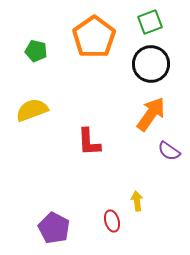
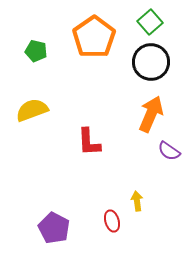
green square: rotated 20 degrees counterclockwise
black circle: moved 2 px up
orange arrow: rotated 12 degrees counterclockwise
